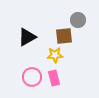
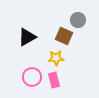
brown square: rotated 30 degrees clockwise
yellow star: moved 1 px right, 3 px down
pink rectangle: moved 2 px down
